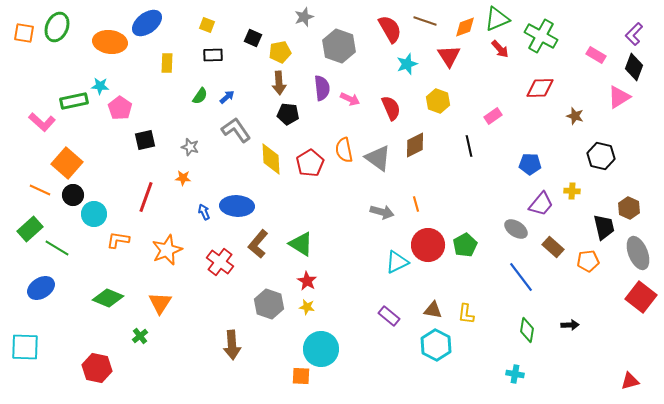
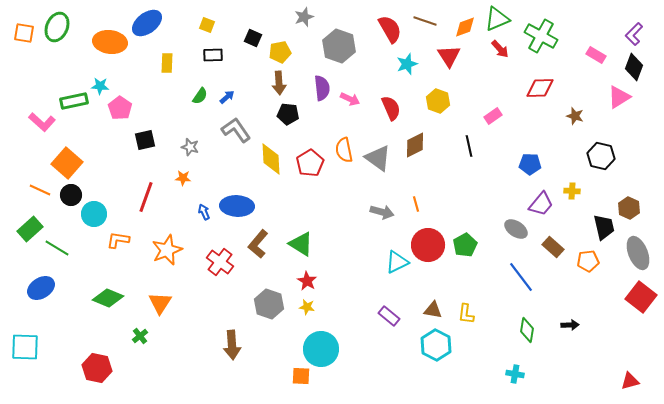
black circle at (73, 195): moved 2 px left
